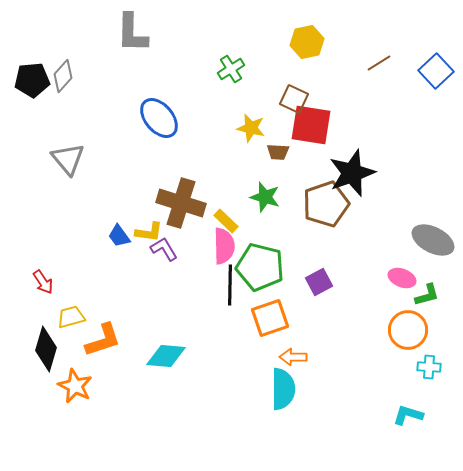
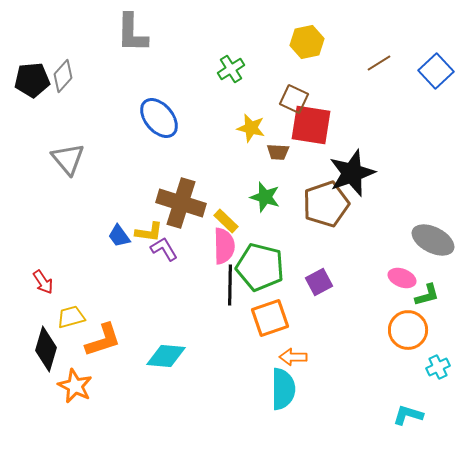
cyan cross: moved 9 px right; rotated 30 degrees counterclockwise
